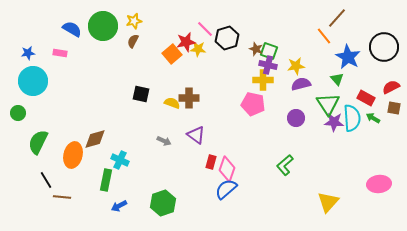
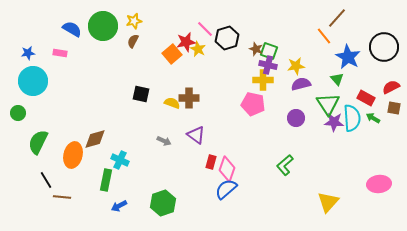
yellow star at (198, 49): rotated 21 degrees clockwise
